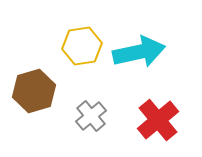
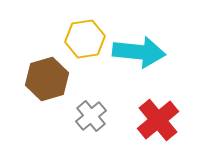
yellow hexagon: moved 3 px right, 7 px up
cyan arrow: rotated 18 degrees clockwise
brown hexagon: moved 13 px right, 12 px up
